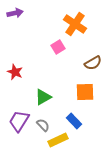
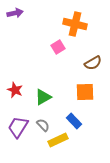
orange cross: rotated 20 degrees counterclockwise
red star: moved 18 px down
purple trapezoid: moved 1 px left, 6 px down
